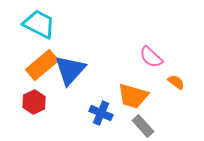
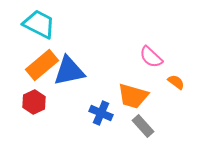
blue triangle: moved 1 px left, 1 px down; rotated 36 degrees clockwise
